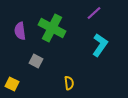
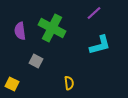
cyan L-shape: rotated 40 degrees clockwise
